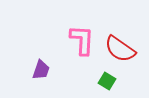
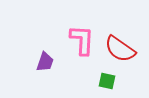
purple trapezoid: moved 4 px right, 8 px up
green square: rotated 18 degrees counterclockwise
